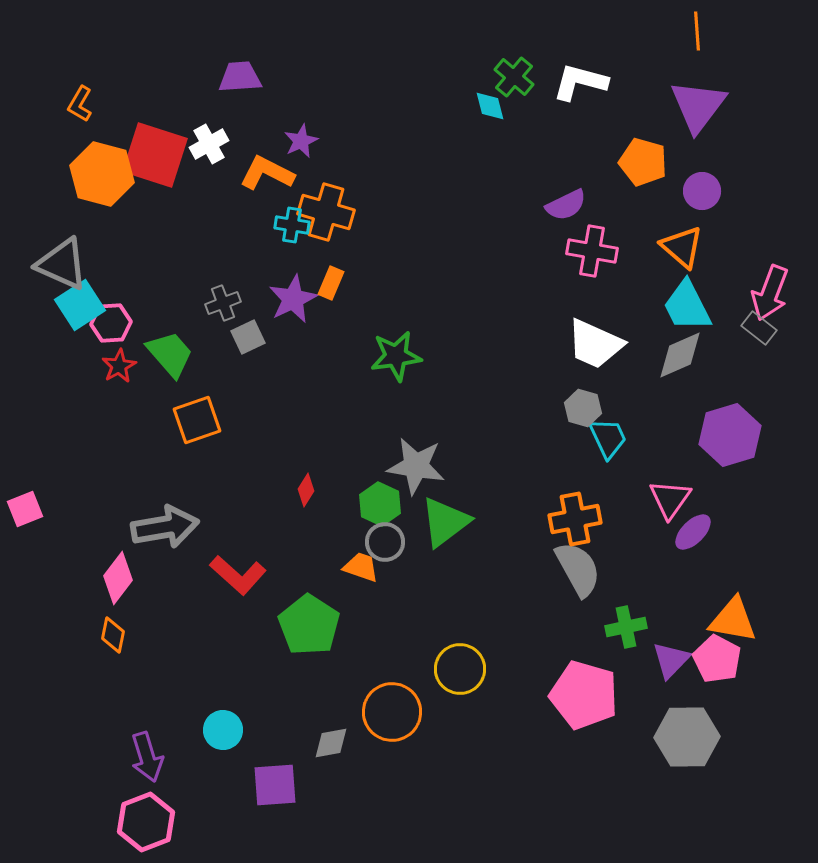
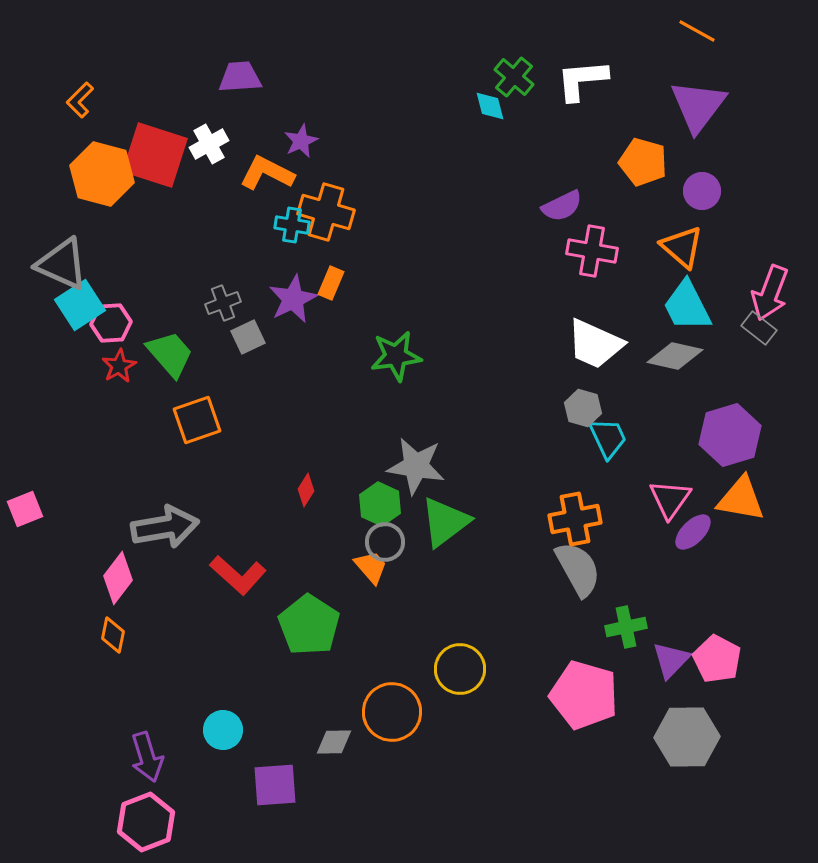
orange line at (697, 31): rotated 57 degrees counterclockwise
white L-shape at (580, 82): moved 2 px right, 2 px up; rotated 20 degrees counterclockwise
orange L-shape at (80, 104): moved 4 px up; rotated 15 degrees clockwise
purple semicircle at (566, 205): moved 4 px left, 1 px down
gray diamond at (680, 355): moved 5 px left, 1 px down; rotated 36 degrees clockwise
orange trapezoid at (361, 567): moved 10 px right; rotated 30 degrees clockwise
orange triangle at (733, 620): moved 8 px right, 121 px up
gray diamond at (331, 743): moved 3 px right, 1 px up; rotated 9 degrees clockwise
